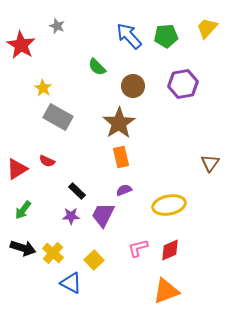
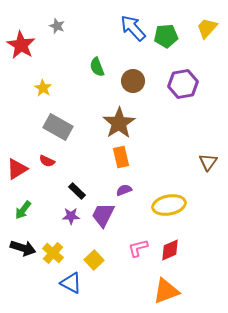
blue arrow: moved 4 px right, 8 px up
green semicircle: rotated 24 degrees clockwise
brown circle: moved 5 px up
gray rectangle: moved 10 px down
brown triangle: moved 2 px left, 1 px up
